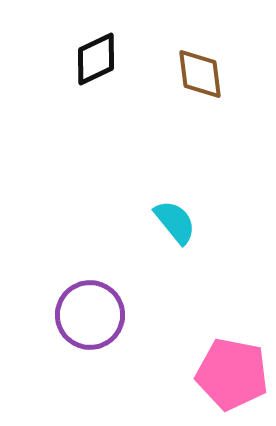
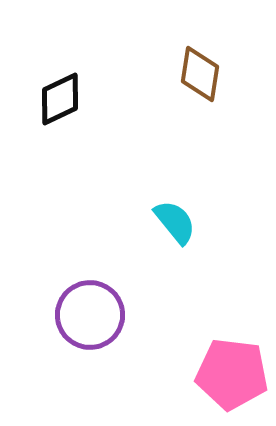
black diamond: moved 36 px left, 40 px down
brown diamond: rotated 16 degrees clockwise
pink pentagon: rotated 4 degrees counterclockwise
